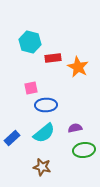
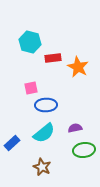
blue rectangle: moved 5 px down
brown star: rotated 12 degrees clockwise
